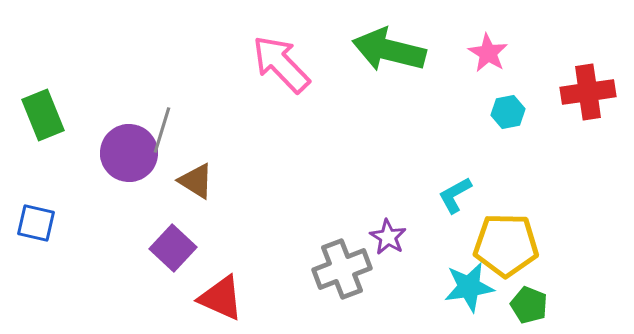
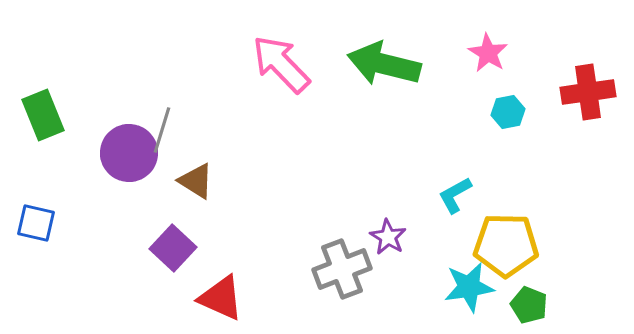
green arrow: moved 5 px left, 14 px down
